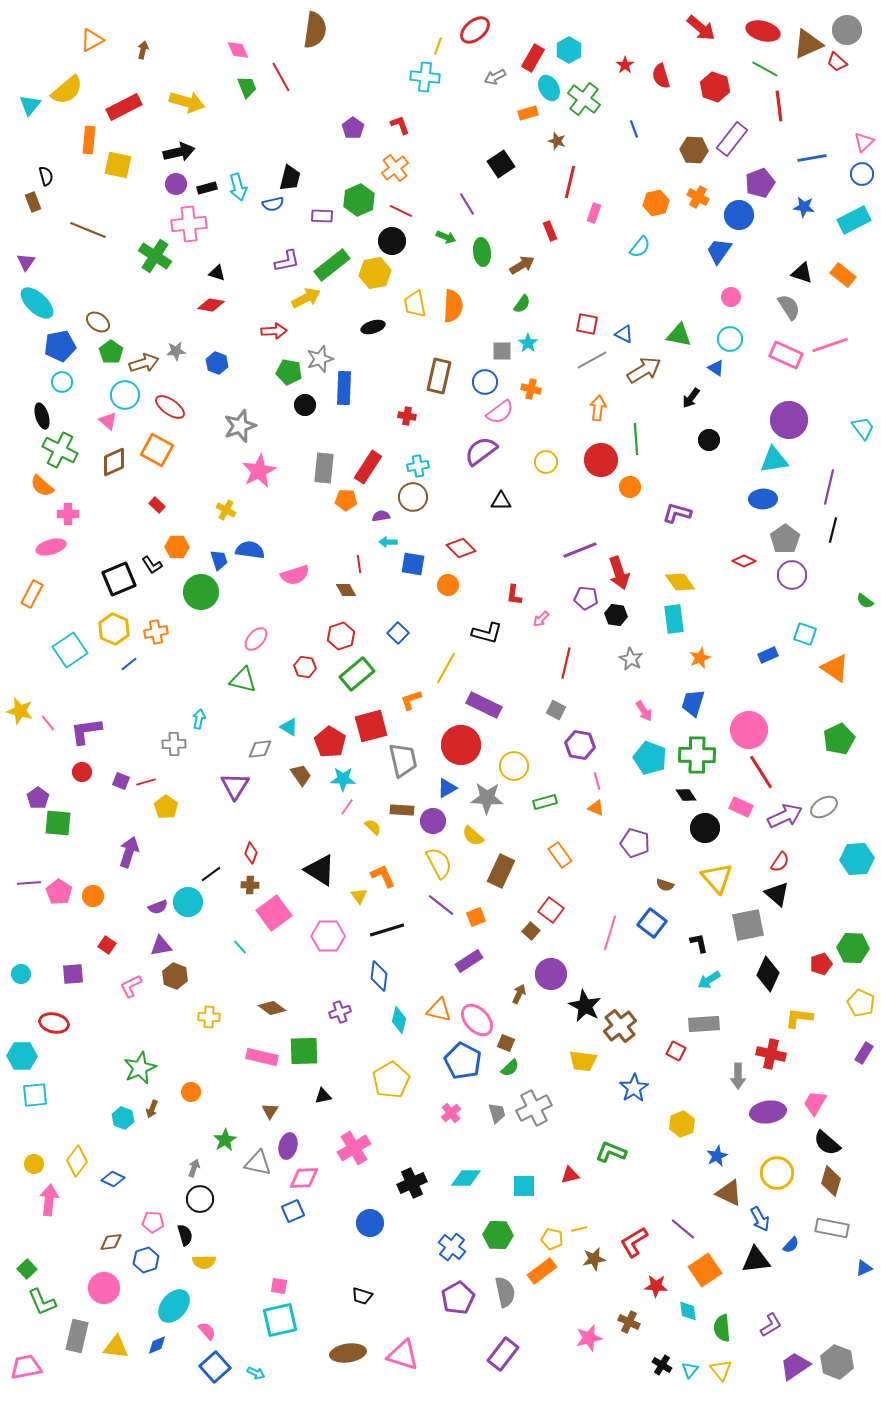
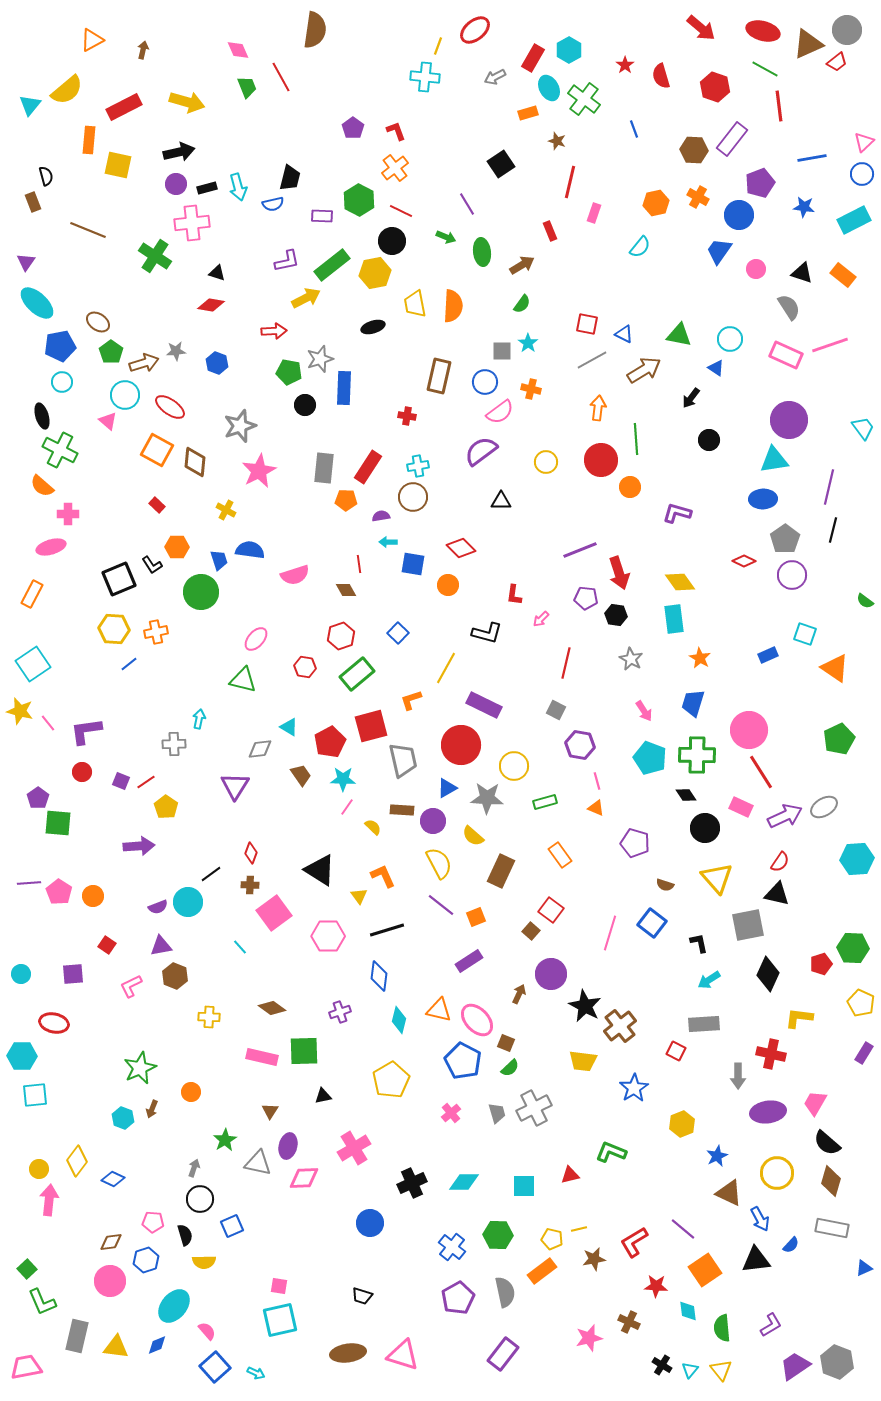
red trapezoid at (837, 62): rotated 80 degrees counterclockwise
red L-shape at (400, 125): moved 4 px left, 6 px down
green hexagon at (359, 200): rotated 8 degrees counterclockwise
pink cross at (189, 224): moved 3 px right, 1 px up
pink circle at (731, 297): moved 25 px right, 28 px up
brown diamond at (114, 462): moved 81 px right; rotated 60 degrees counterclockwise
yellow hexagon at (114, 629): rotated 20 degrees counterclockwise
cyan square at (70, 650): moved 37 px left, 14 px down
orange star at (700, 658): rotated 20 degrees counterclockwise
red pentagon at (330, 742): rotated 12 degrees clockwise
red line at (146, 782): rotated 18 degrees counterclockwise
purple arrow at (129, 852): moved 10 px right, 6 px up; rotated 68 degrees clockwise
black triangle at (777, 894): rotated 28 degrees counterclockwise
yellow circle at (34, 1164): moved 5 px right, 5 px down
cyan diamond at (466, 1178): moved 2 px left, 4 px down
blue square at (293, 1211): moved 61 px left, 15 px down
pink circle at (104, 1288): moved 6 px right, 7 px up
